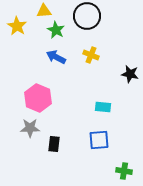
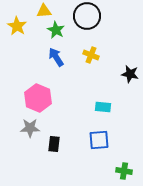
blue arrow: rotated 30 degrees clockwise
